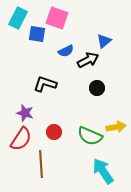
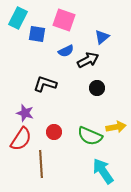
pink square: moved 7 px right, 2 px down
blue triangle: moved 2 px left, 4 px up
